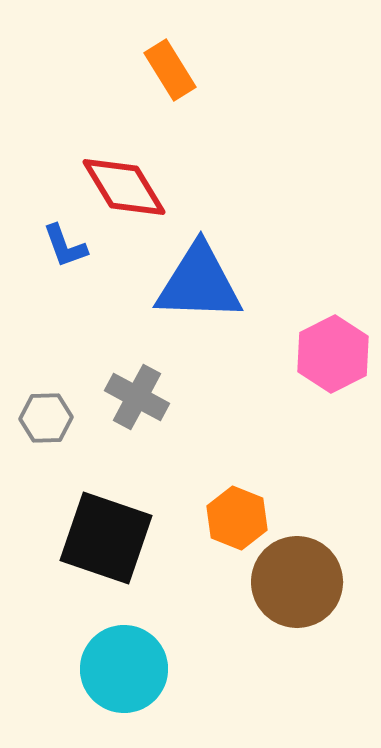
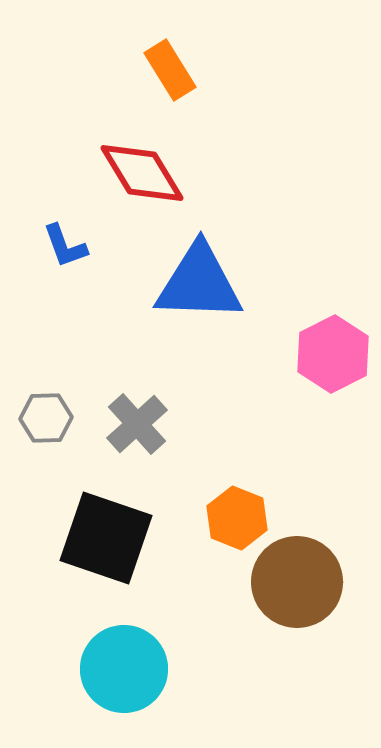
red diamond: moved 18 px right, 14 px up
gray cross: moved 27 px down; rotated 20 degrees clockwise
